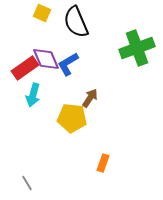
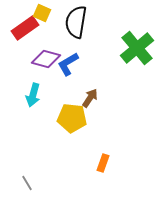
black semicircle: rotated 32 degrees clockwise
green cross: rotated 20 degrees counterclockwise
purple diamond: rotated 52 degrees counterclockwise
red rectangle: moved 40 px up
